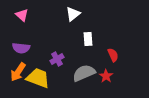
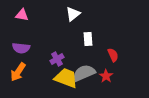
pink triangle: rotated 32 degrees counterclockwise
yellow trapezoid: moved 28 px right
